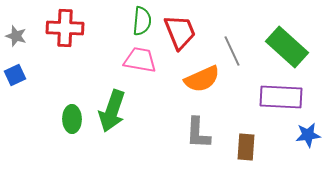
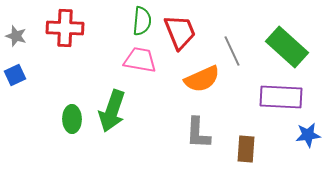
brown rectangle: moved 2 px down
